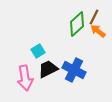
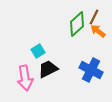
blue cross: moved 17 px right
